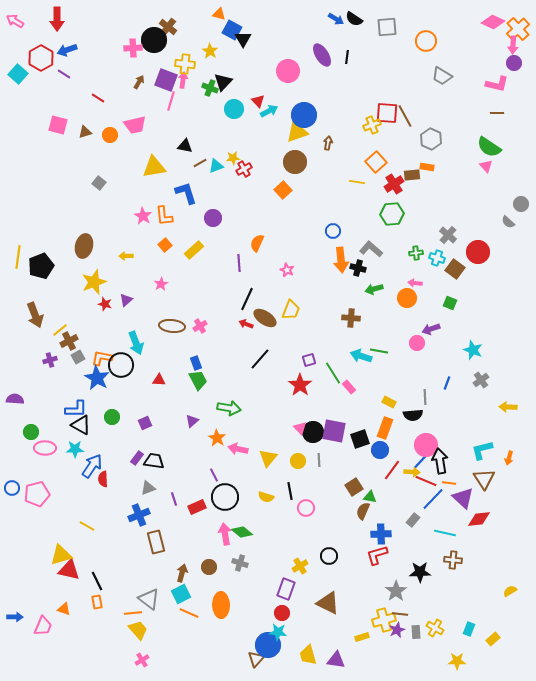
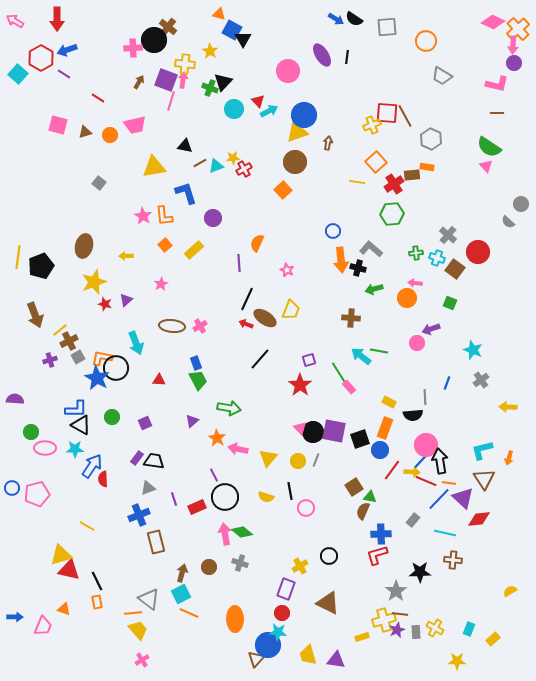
cyan arrow at (361, 356): rotated 20 degrees clockwise
black circle at (121, 365): moved 5 px left, 3 px down
green line at (333, 373): moved 6 px right
gray line at (319, 460): moved 3 px left; rotated 24 degrees clockwise
blue line at (433, 499): moved 6 px right
orange ellipse at (221, 605): moved 14 px right, 14 px down
